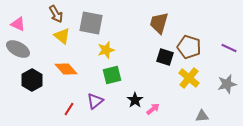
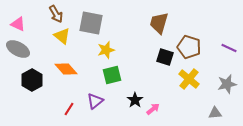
yellow cross: moved 1 px down
gray triangle: moved 13 px right, 3 px up
